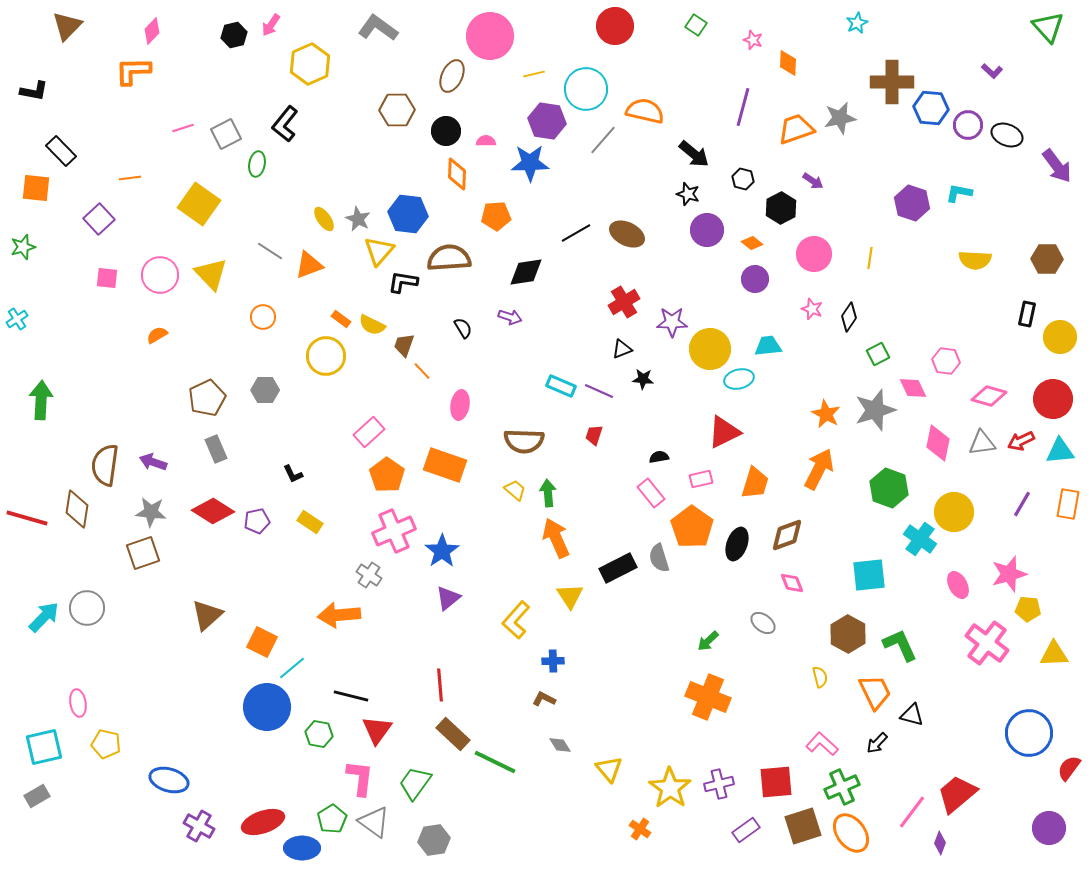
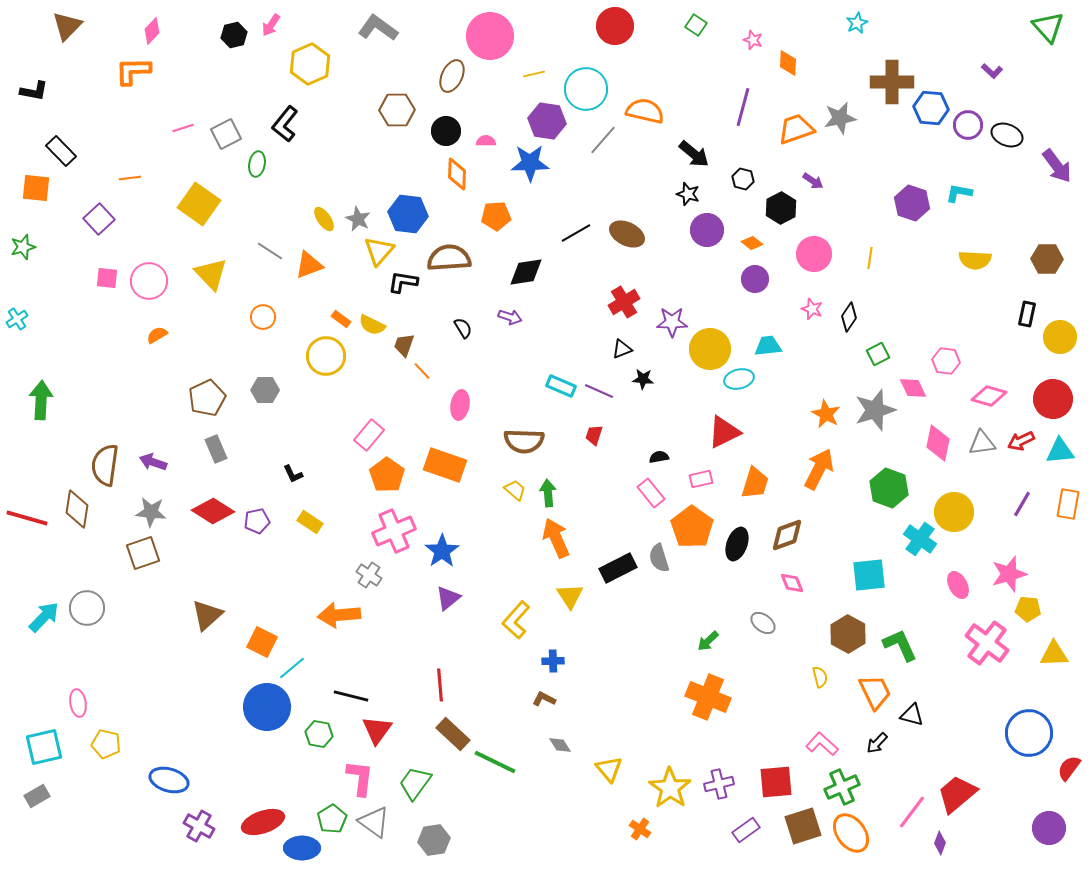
pink circle at (160, 275): moved 11 px left, 6 px down
pink rectangle at (369, 432): moved 3 px down; rotated 8 degrees counterclockwise
